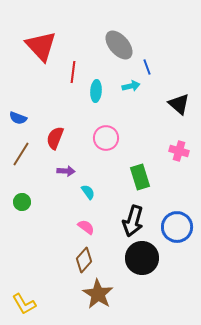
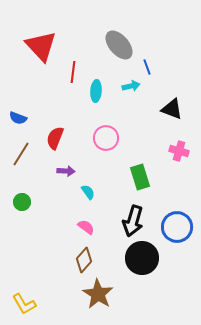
black triangle: moved 7 px left, 5 px down; rotated 20 degrees counterclockwise
